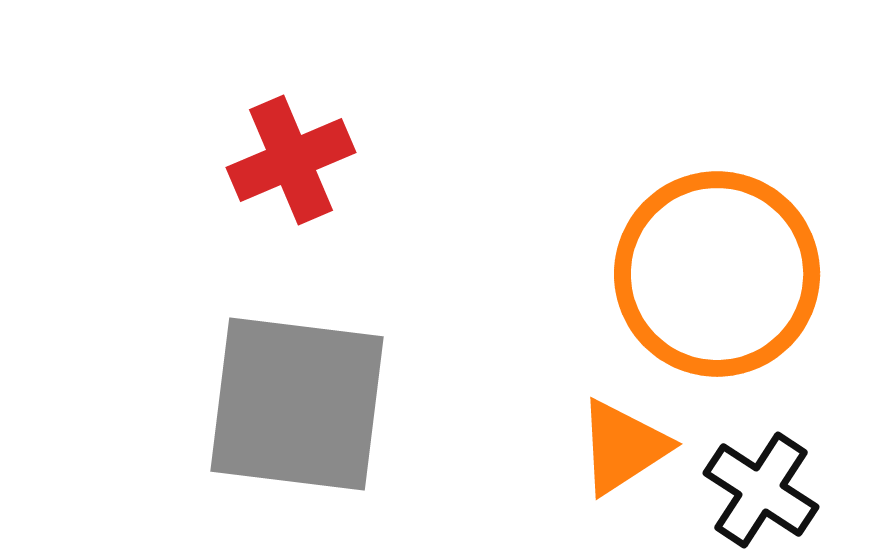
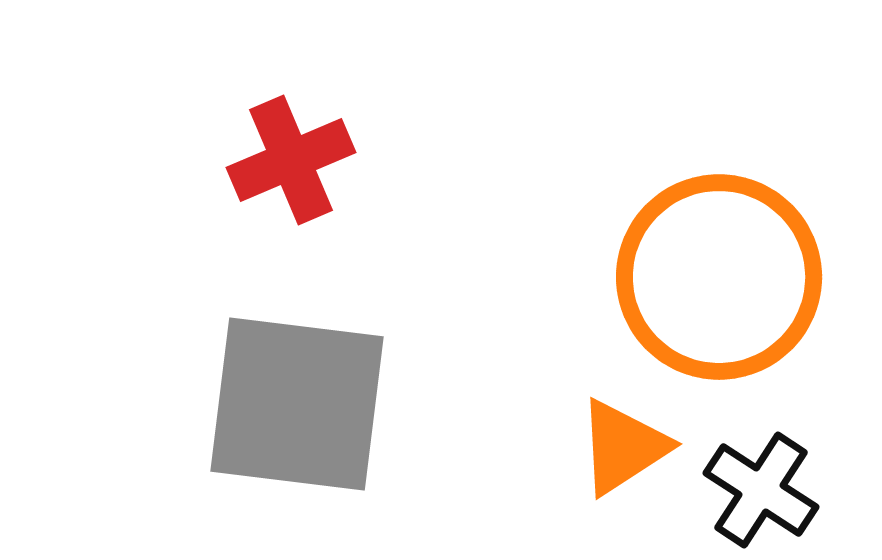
orange circle: moved 2 px right, 3 px down
